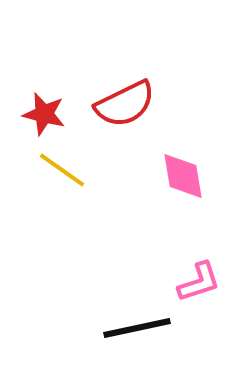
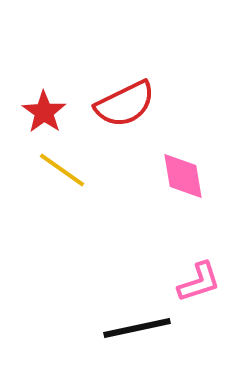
red star: moved 2 px up; rotated 21 degrees clockwise
